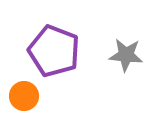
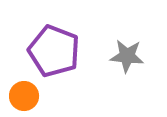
gray star: moved 1 px right, 1 px down
